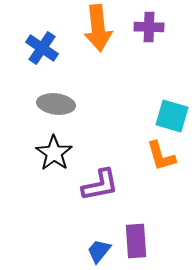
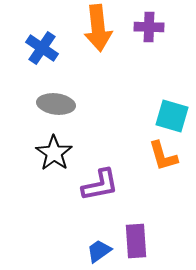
orange L-shape: moved 2 px right
blue trapezoid: rotated 16 degrees clockwise
